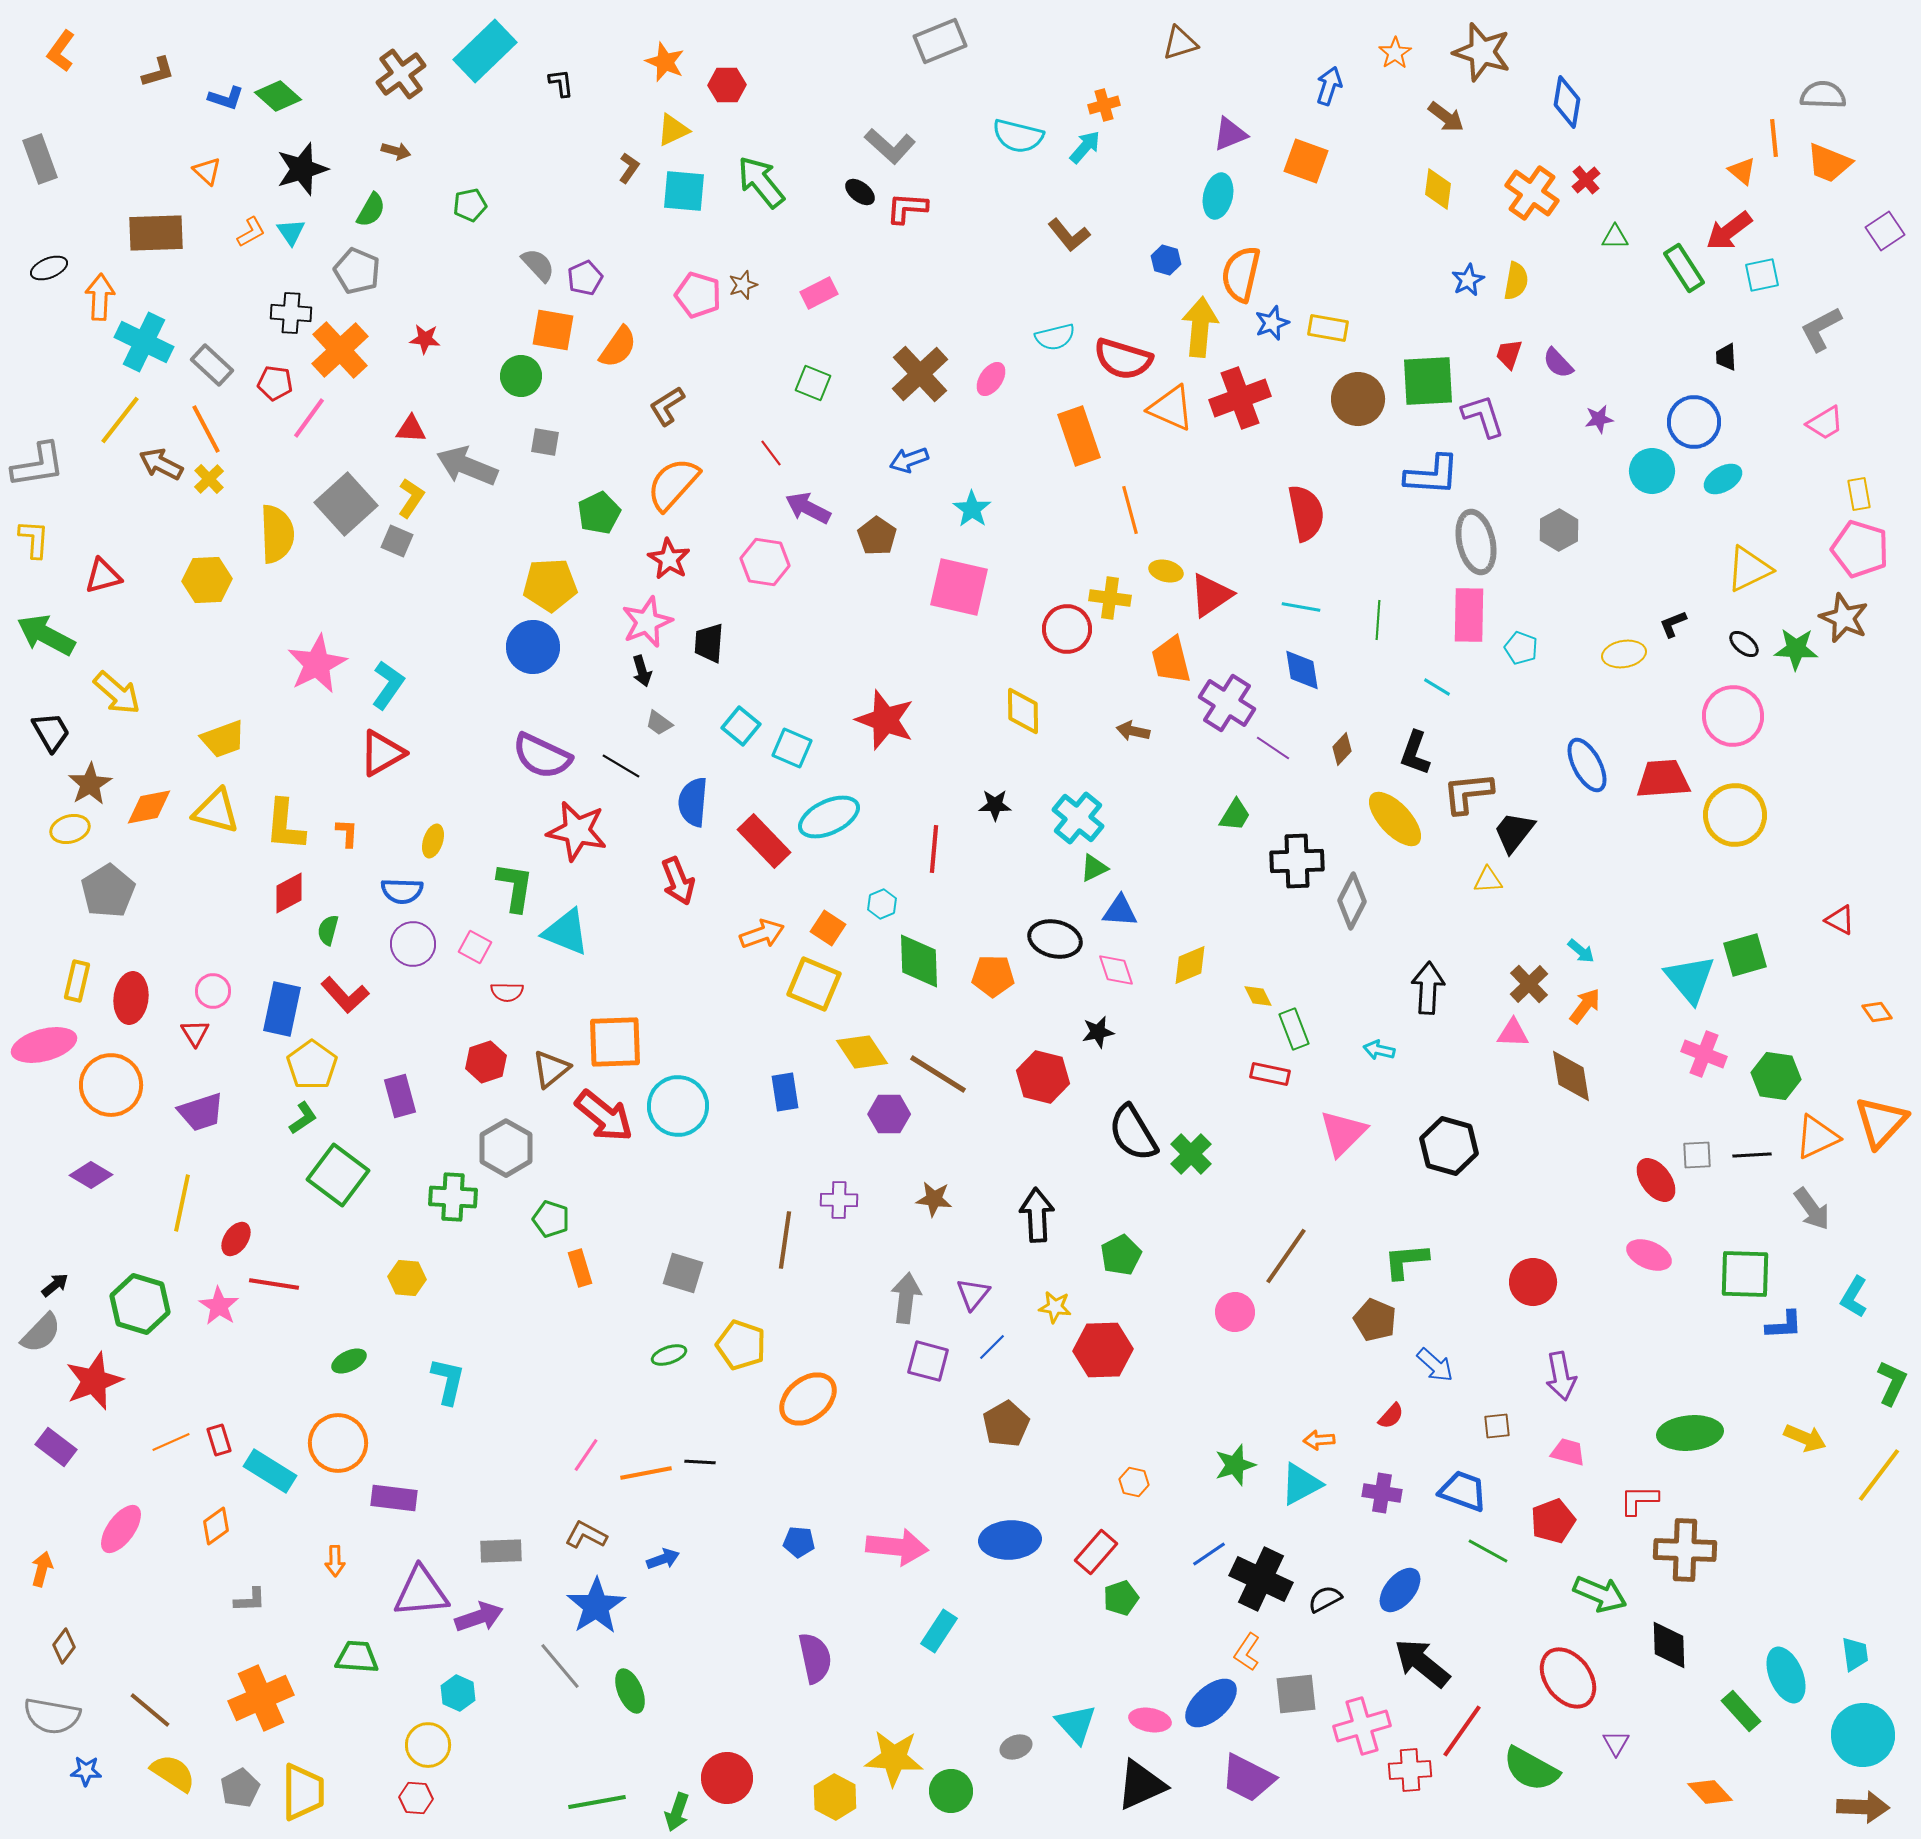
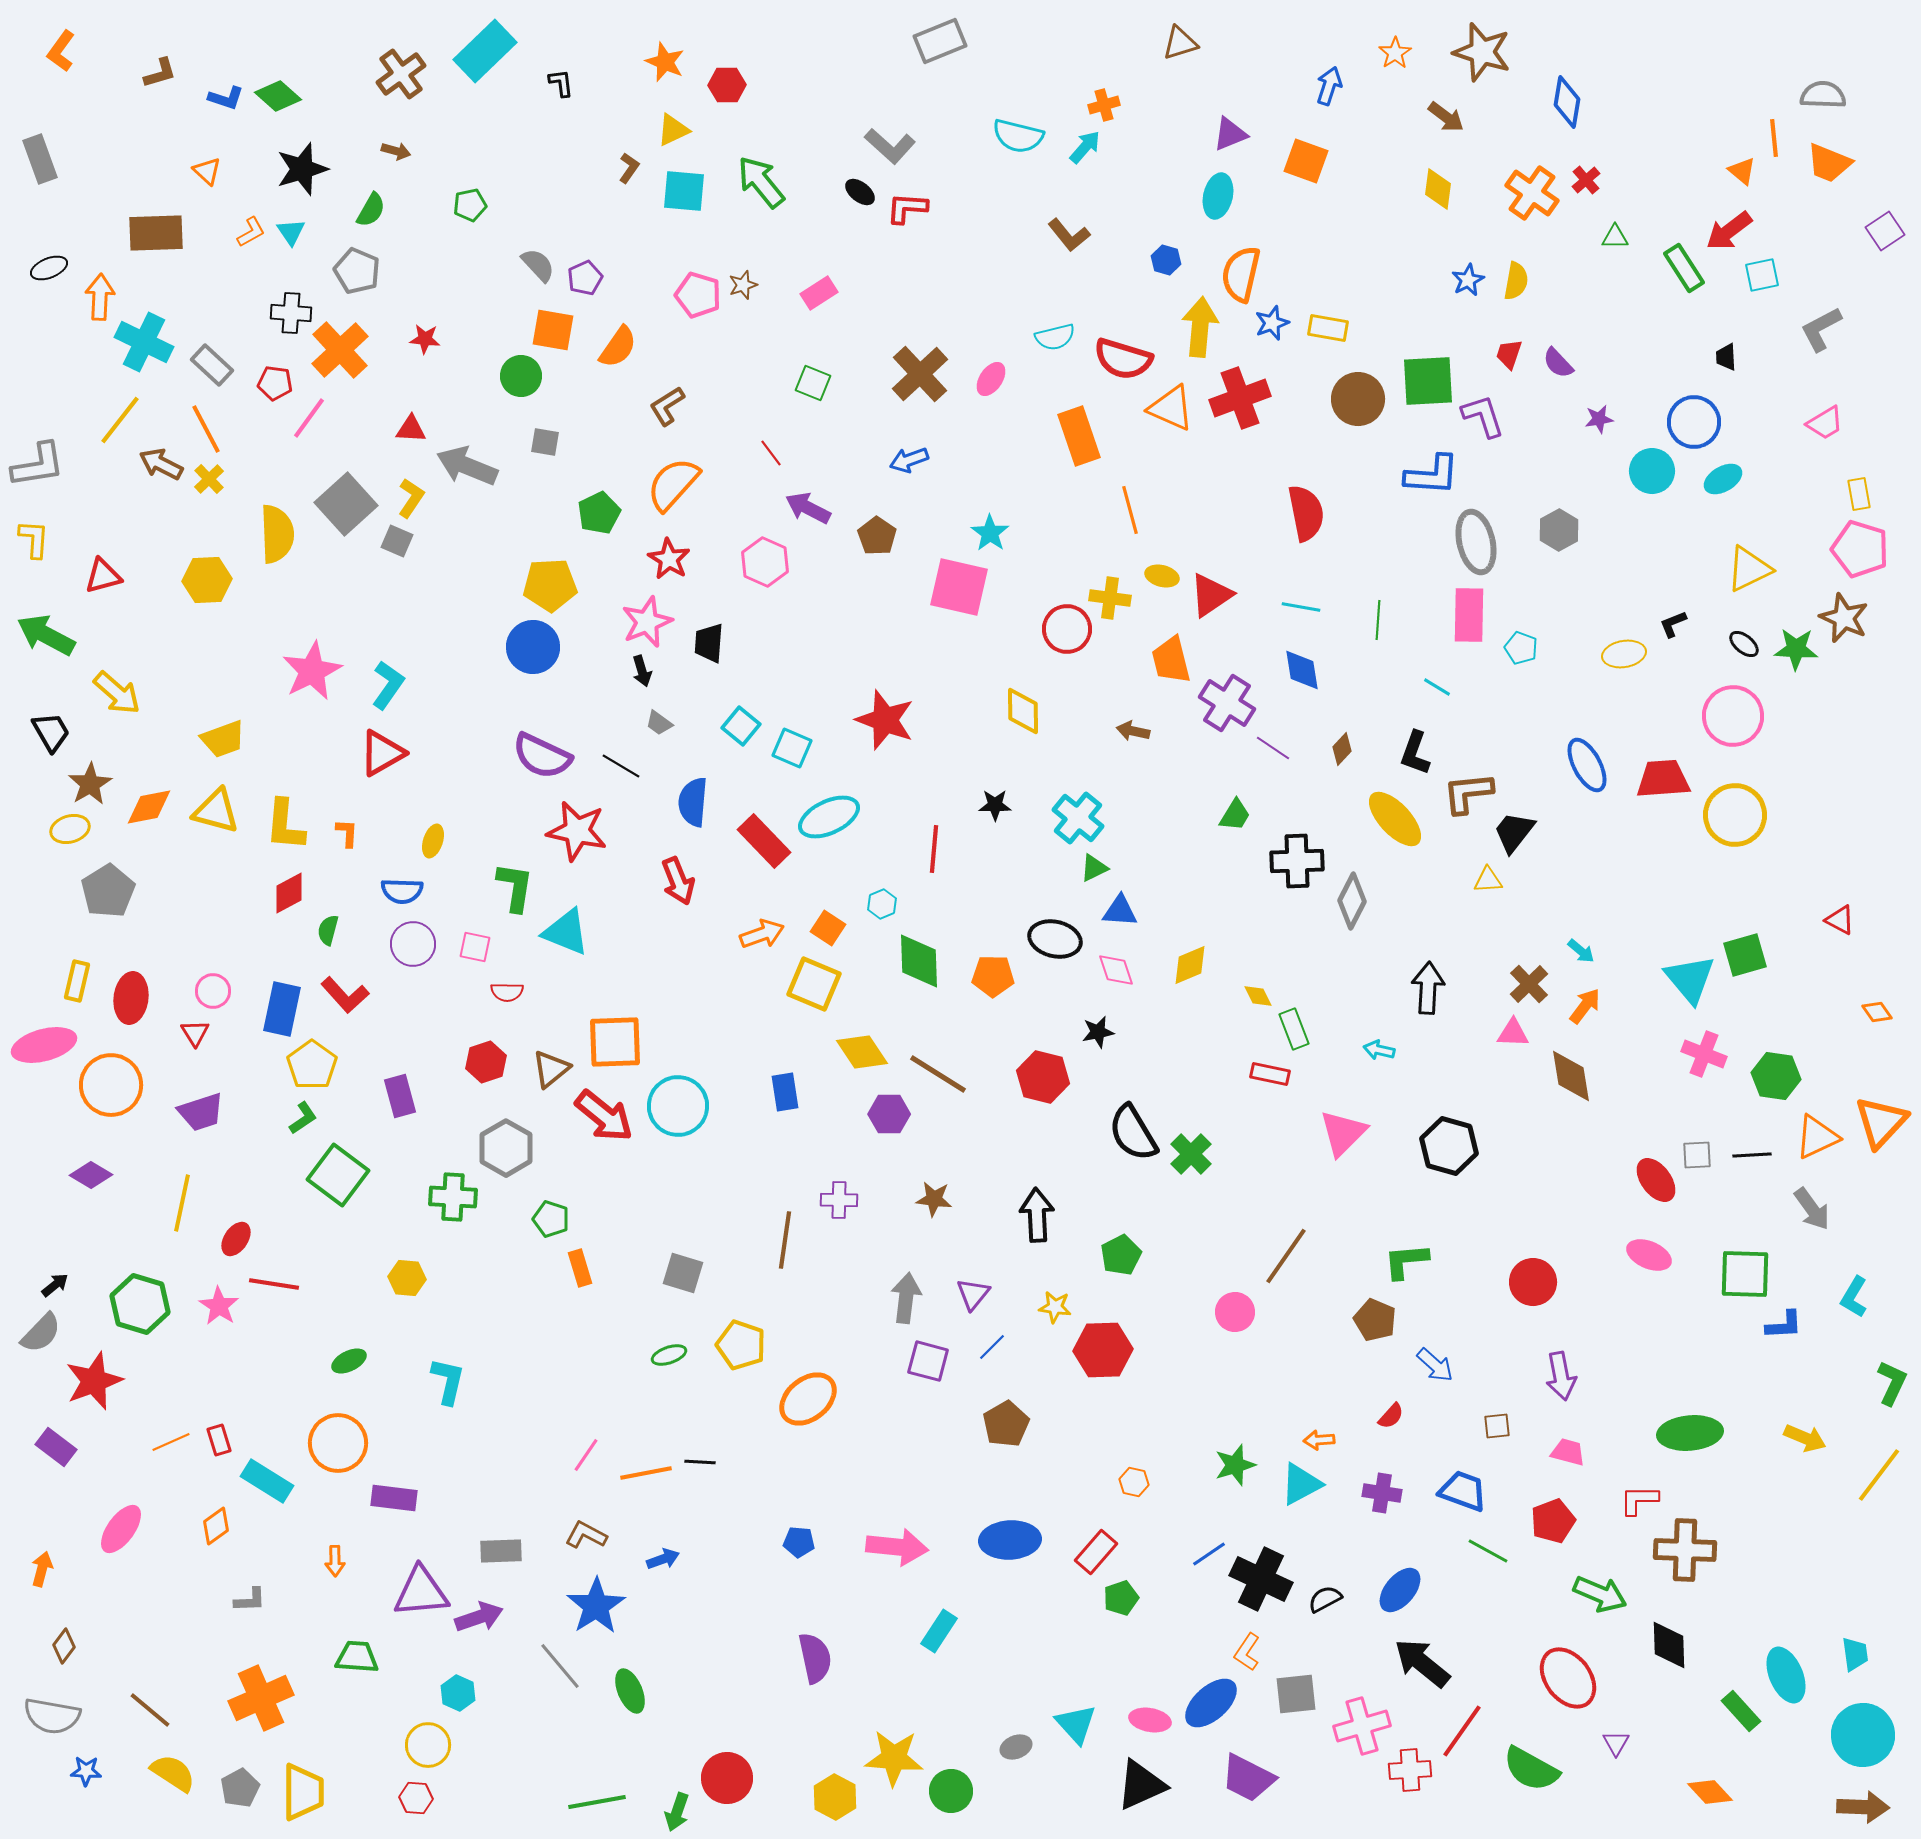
brown L-shape at (158, 72): moved 2 px right, 1 px down
pink rectangle at (819, 293): rotated 6 degrees counterclockwise
cyan star at (972, 509): moved 18 px right, 24 px down
pink hexagon at (765, 562): rotated 15 degrees clockwise
yellow ellipse at (1166, 571): moved 4 px left, 5 px down
pink star at (317, 664): moved 5 px left, 7 px down
pink square at (475, 947): rotated 16 degrees counterclockwise
cyan rectangle at (270, 1471): moved 3 px left, 10 px down
